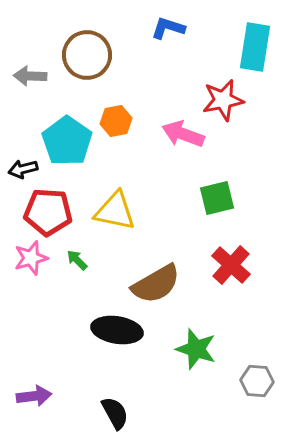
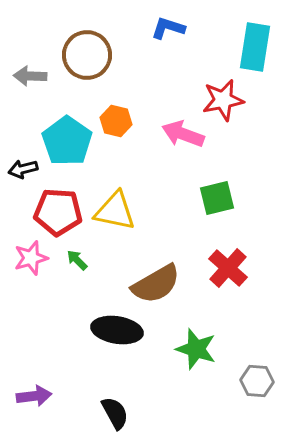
orange hexagon: rotated 24 degrees clockwise
red pentagon: moved 10 px right
red cross: moved 3 px left, 3 px down
